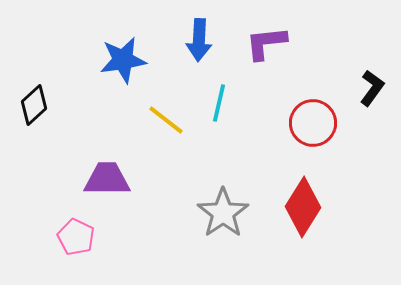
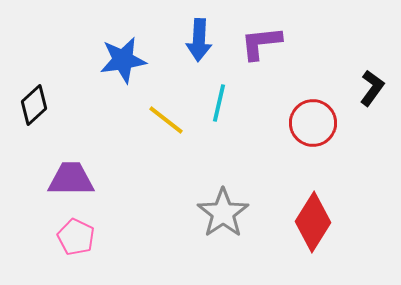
purple L-shape: moved 5 px left
purple trapezoid: moved 36 px left
red diamond: moved 10 px right, 15 px down
